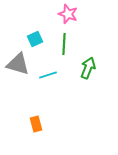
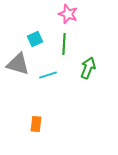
orange rectangle: rotated 21 degrees clockwise
